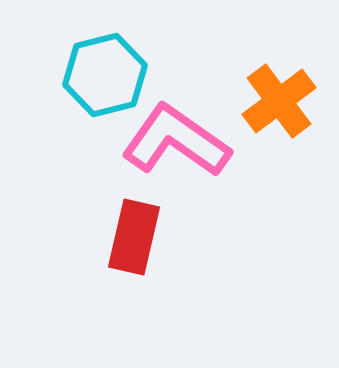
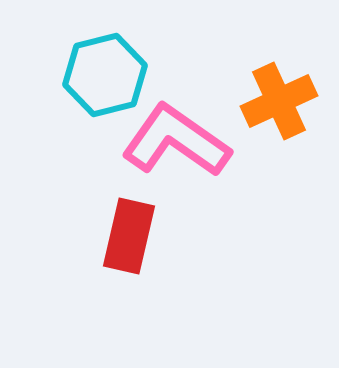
orange cross: rotated 12 degrees clockwise
red rectangle: moved 5 px left, 1 px up
